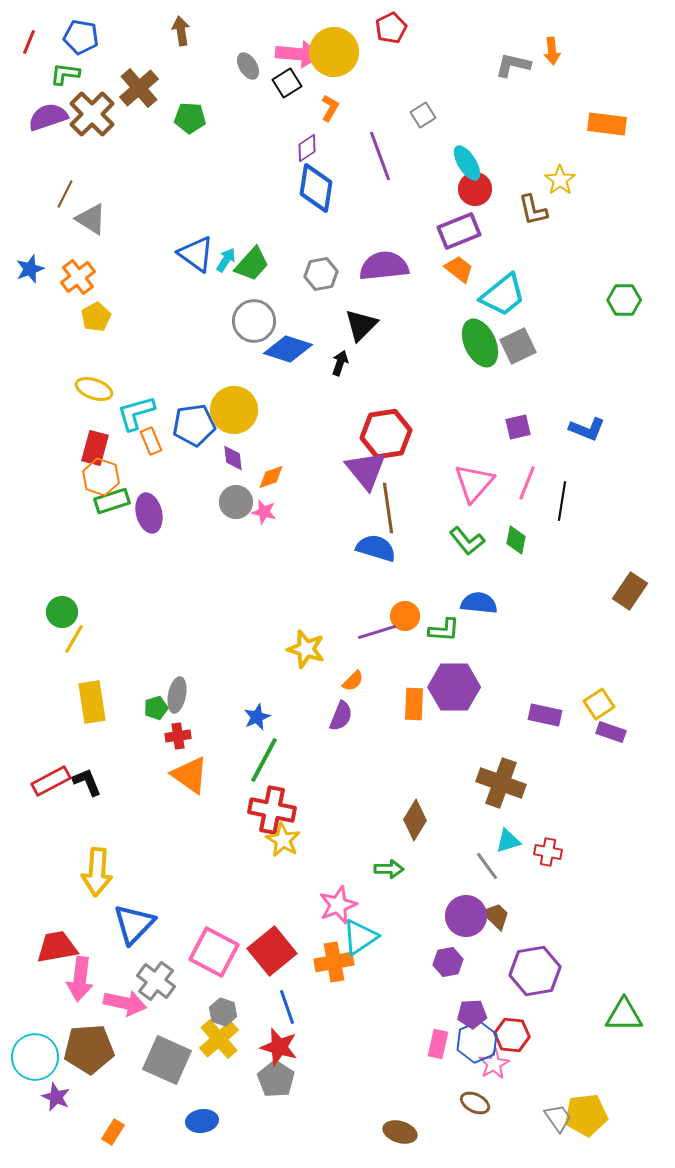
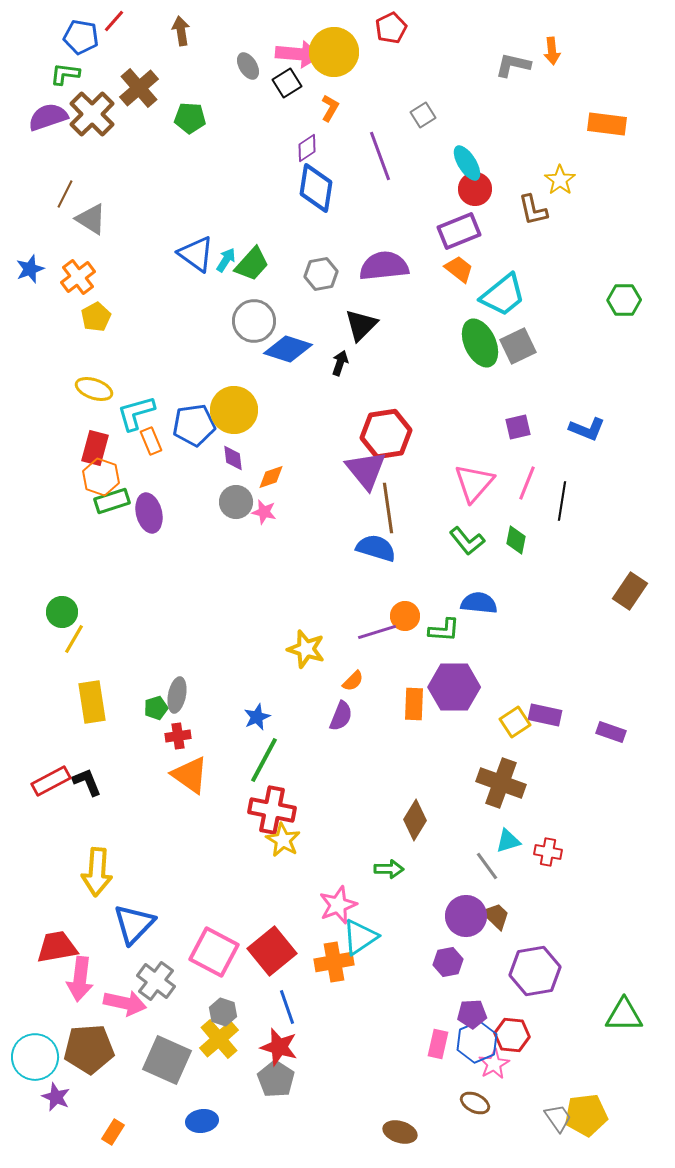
red line at (29, 42): moved 85 px right, 21 px up; rotated 20 degrees clockwise
yellow square at (599, 704): moved 84 px left, 18 px down
